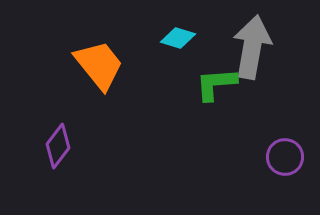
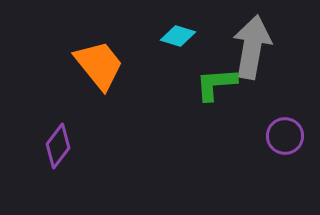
cyan diamond: moved 2 px up
purple circle: moved 21 px up
